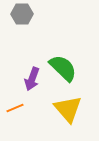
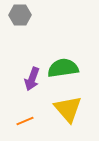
gray hexagon: moved 2 px left, 1 px down
green semicircle: rotated 52 degrees counterclockwise
orange line: moved 10 px right, 13 px down
